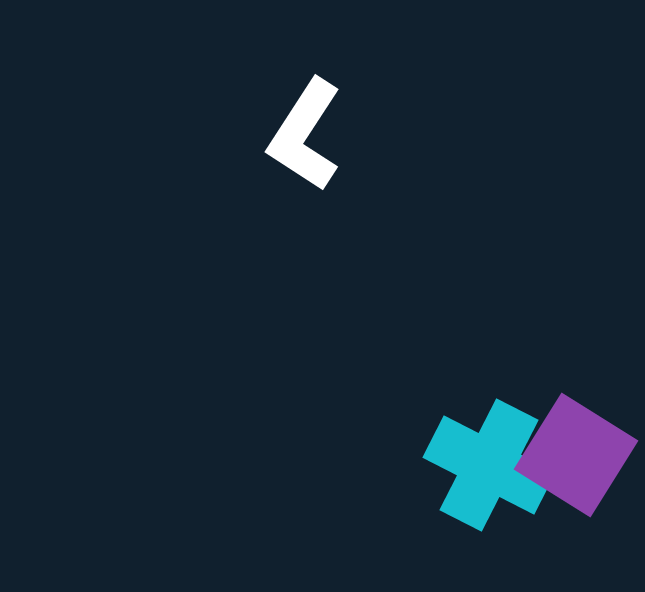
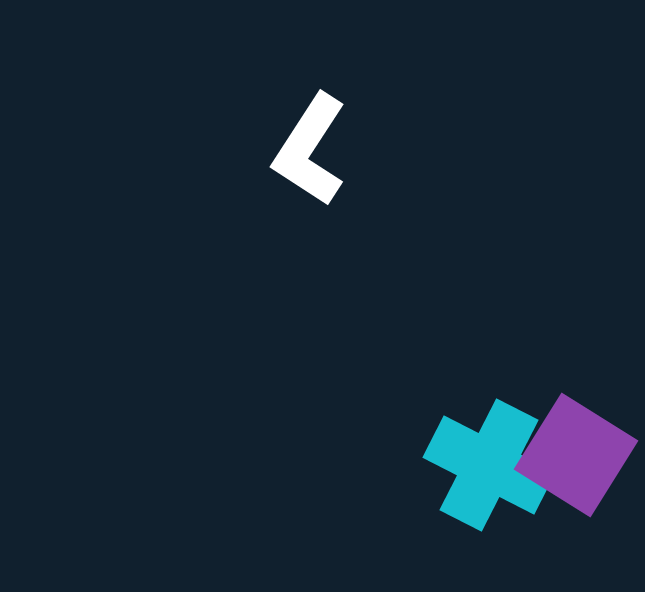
white L-shape: moved 5 px right, 15 px down
